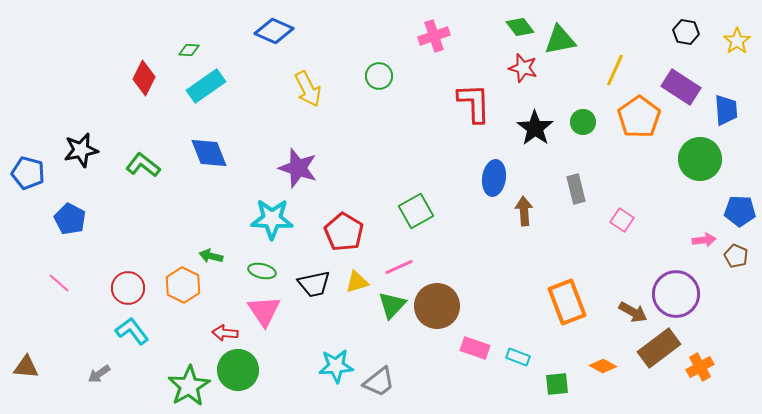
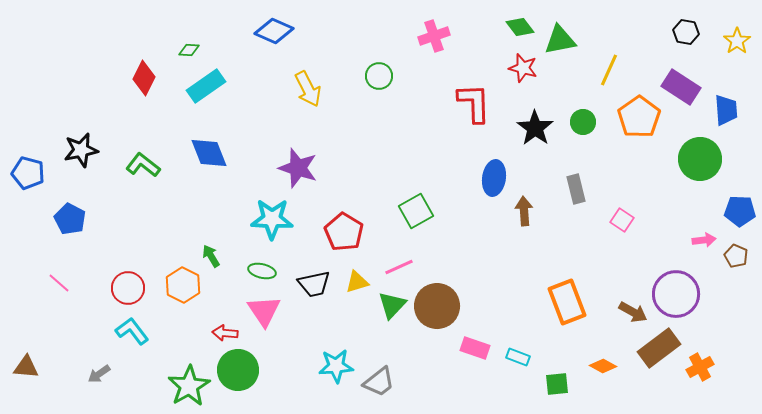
yellow line at (615, 70): moved 6 px left
green arrow at (211, 256): rotated 45 degrees clockwise
